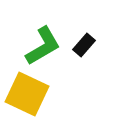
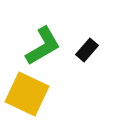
black rectangle: moved 3 px right, 5 px down
